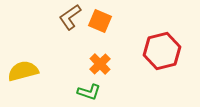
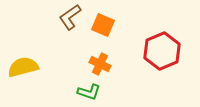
orange square: moved 3 px right, 4 px down
red hexagon: rotated 9 degrees counterclockwise
orange cross: rotated 20 degrees counterclockwise
yellow semicircle: moved 4 px up
